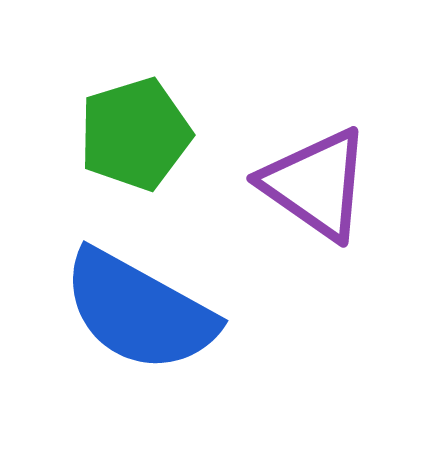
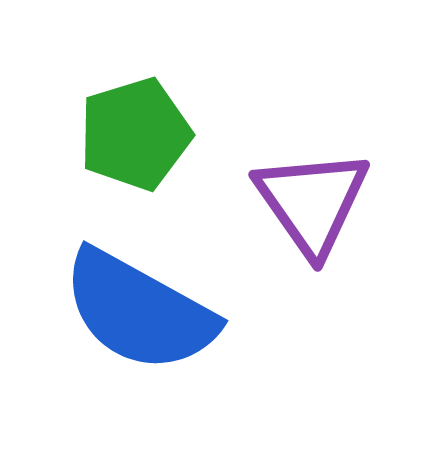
purple triangle: moved 4 px left, 18 px down; rotated 20 degrees clockwise
